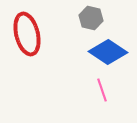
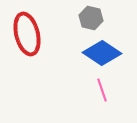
blue diamond: moved 6 px left, 1 px down
